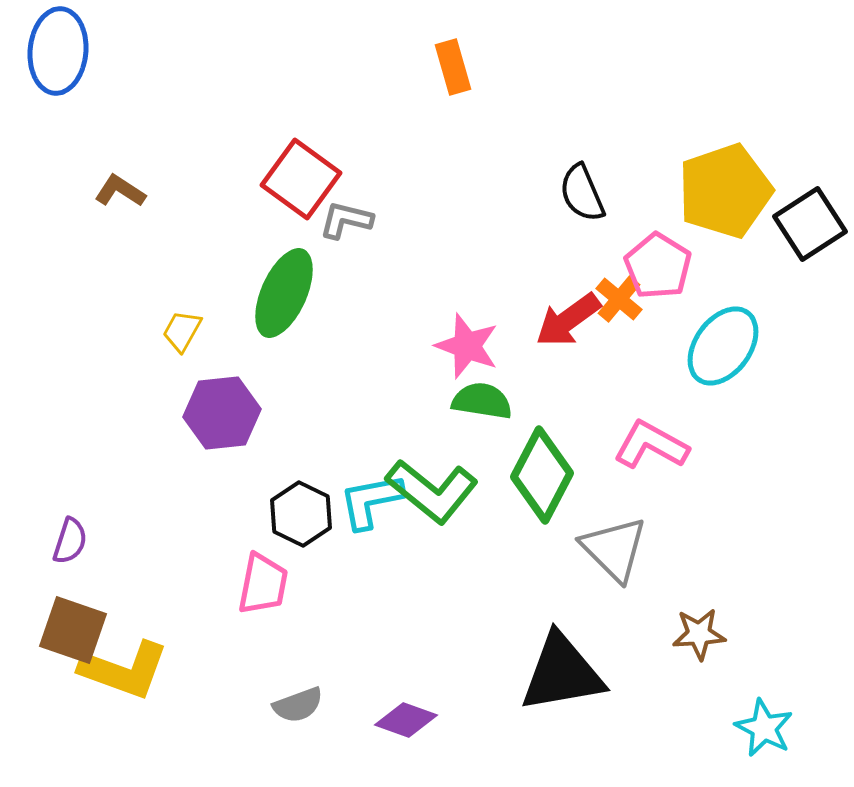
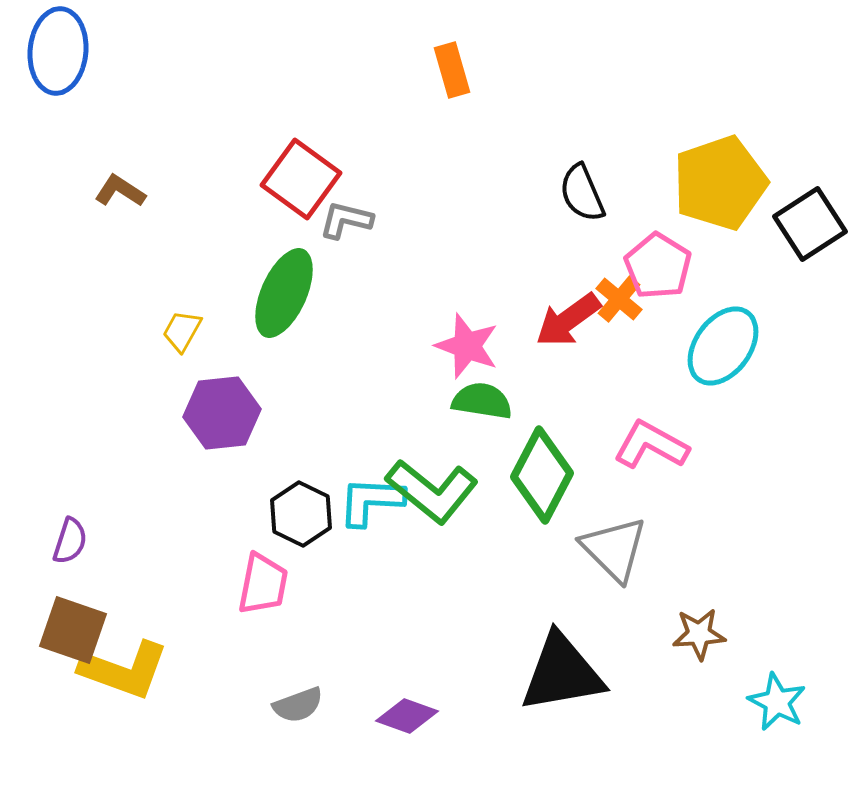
orange rectangle: moved 1 px left, 3 px down
yellow pentagon: moved 5 px left, 8 px up
cyan L-shape: rotated 14 degrees clockwise
purple diamond: moved 1 px right, 4 px up
cyan star: moved 13 px right, 26 px up
